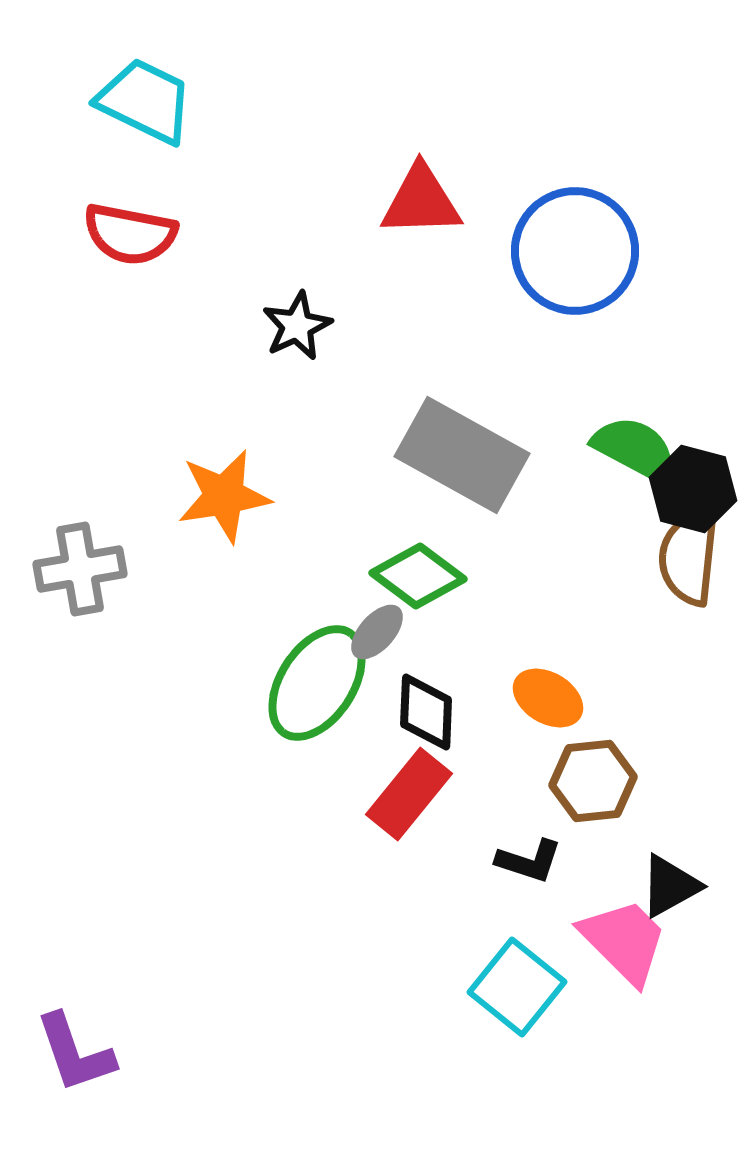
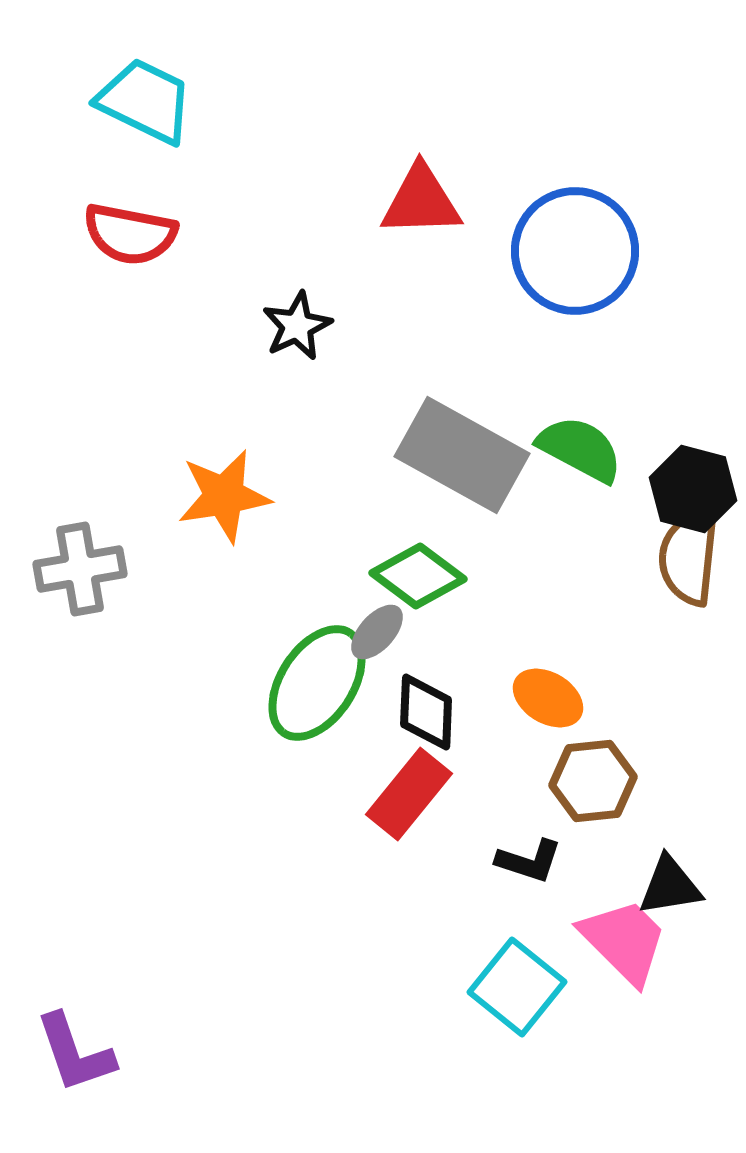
green semicircle: moved 55 px left
black triangle: rotated 20 degrees clockwise
